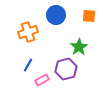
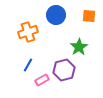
purple hexagon: moved 2 px left, 1 px down
